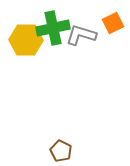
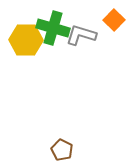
orange square: moved 1 px right, 3 px up; rotated 20 degrees counterclockwise
green cross: rotated 28 degrees clockwise
brown pentagon: moved 1 px right, 1 px up
